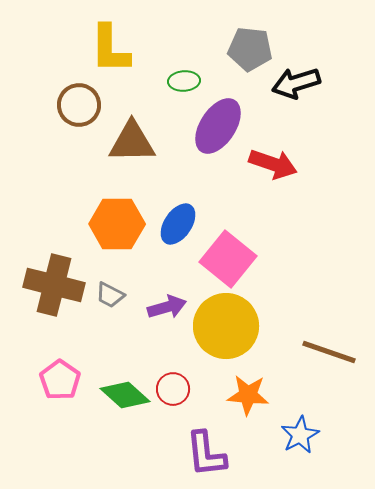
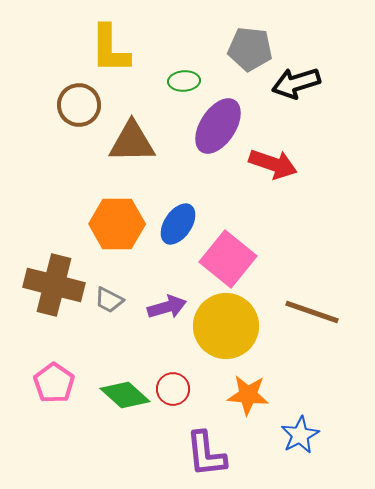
gray trapezoid: moved 1 px left, 5 px down
brown line: moved 17 px left, 40 px up
pink pentagon: moved 6 px left, 3 px down
